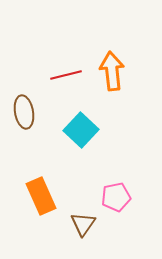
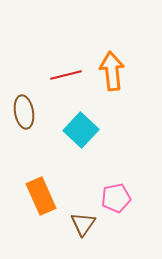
pink pentagon: moved 1 px down
